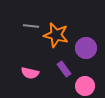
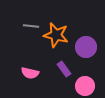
purple circle: moved 1 px up
